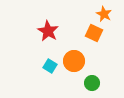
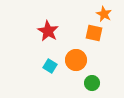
orange square: rotated 12 degrees counterclockwise
orange circle: moved 2 px right, 1 px up
